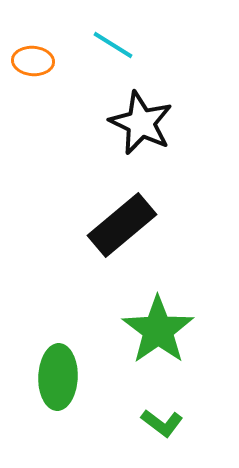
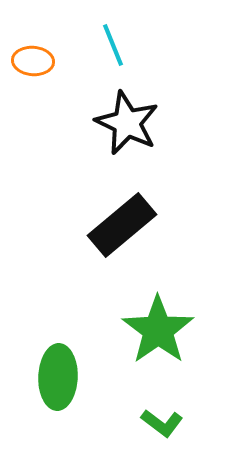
cyan line: rotated 36 degrees clockwise
black star: moved 14 px left
